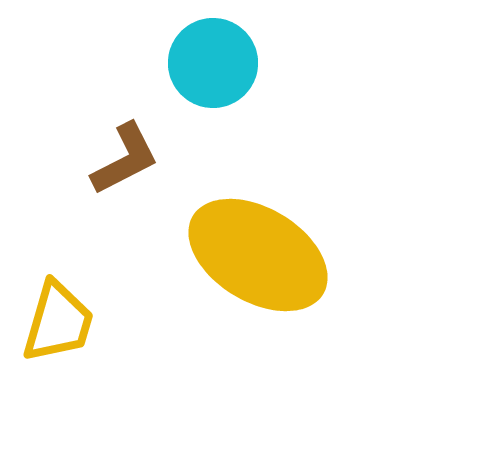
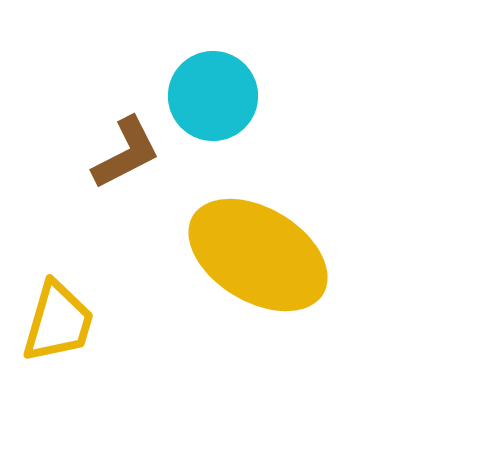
cyan circle: moved 33 px down
brown L-shape: moved 1 px right, 6 px up
